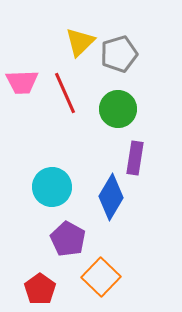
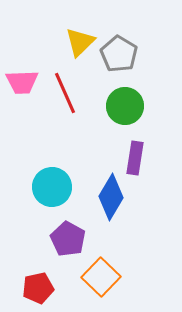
gray pentagon: rotated 24 degrees counterclockwise
green circle: moved 7 px right, 3 px up
red pentagon: moved 2 px left, 1 px up; rotated 24 degrees clockwise
